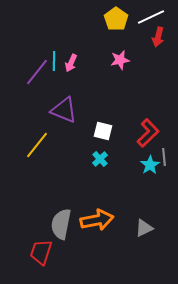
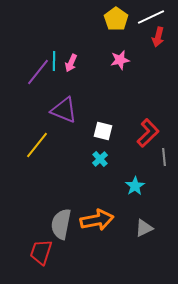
purple line: moved 1 px right
cyan star: moved 15 px left, 21 px down
